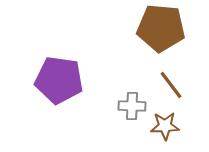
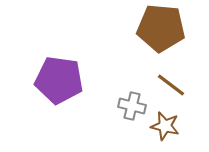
brown line: rotated 16 degrees counterclockwise
gray cross: rotated 12 degrees clockwise
brown star: rotated 16 degrees clockwise
